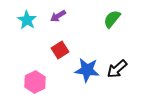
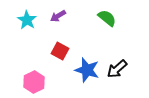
green semicircle: moved 5 px left, 1 px up; rotated 90 degrees clockwise
red square: moved 1 px down; rotated 30 degrees counterclockwise
blue star: rotated 10 degrees clockwise
pink hexagon: moved 1 px left
